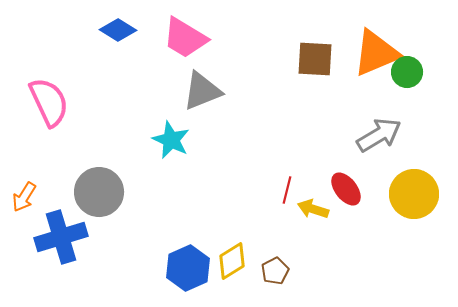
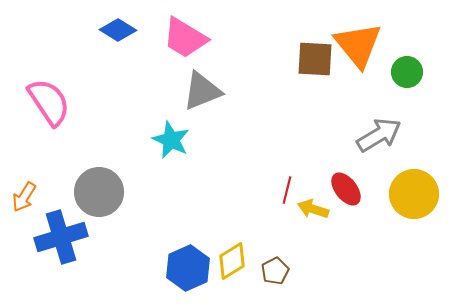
orange triangle: moved 18 px left, 8 px up; rotated 46 degrees counterclockwise
pink semicircle: rotated 9 degrees counterclockwise
